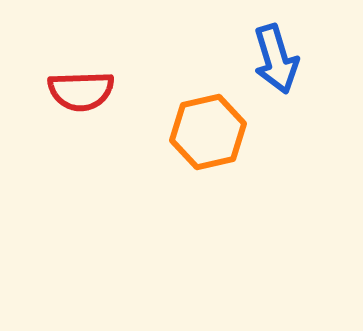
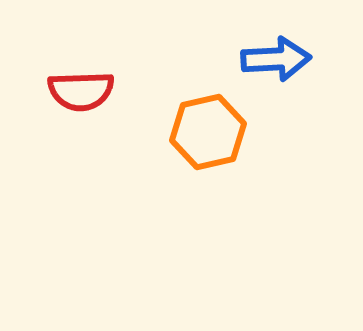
blue arrow: rotated 76 degrees counterclockwise
